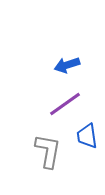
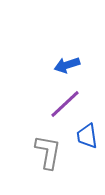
purple line: rotated 8 degrees counterclockwise
gray L-shape: moved 1 px down
